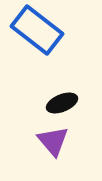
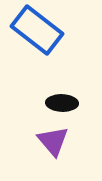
black ellipse: rotated 24 degrees clockwise
